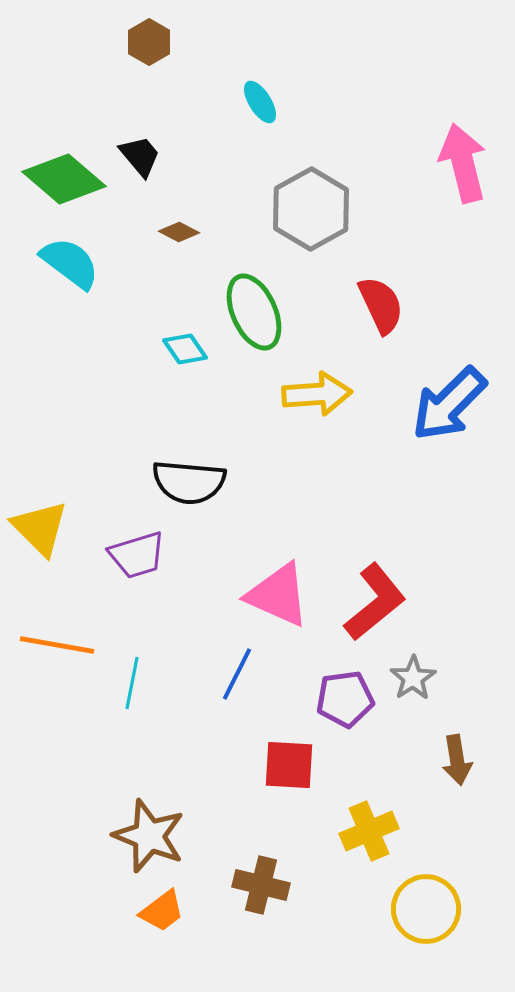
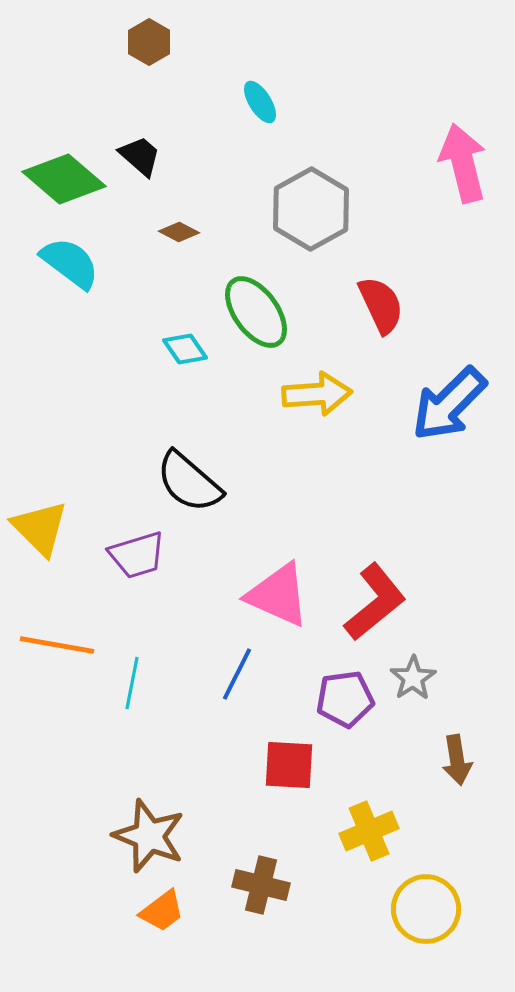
black trapezoid: rotated 9 degrees counterclockwise
green ellipse: moved 2 px right; rotated 12 degrees counterclockwise
black semicircle: rotated 36 degrees clockwise
